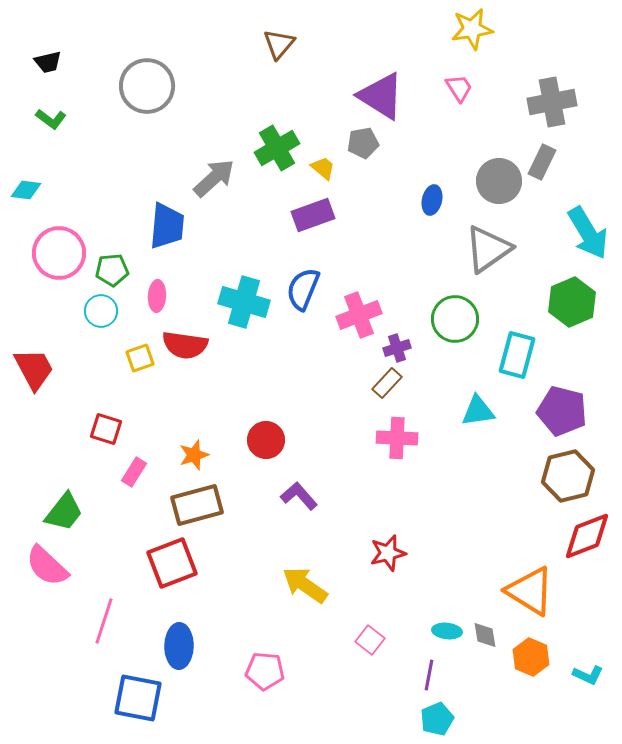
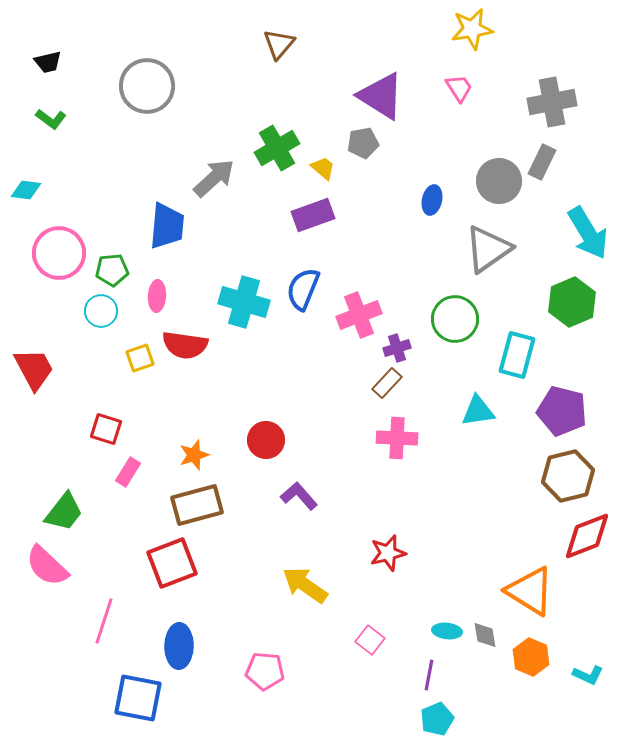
pink rectangle at (134, 472): moved 6 px left
